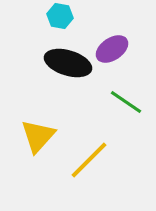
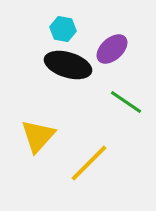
cyan hexagon: moved 3 px right, 13 px down
purple ellipse: rotated 8 degrees counterclockwise
black ellipse: moved 2 px down
yellow line: moved 3 px down
